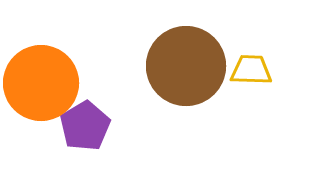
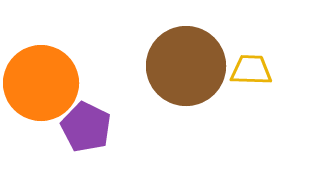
purple pentagon: moved 1 px right, 1 px down; rotated 15 degrees counterclockwise
